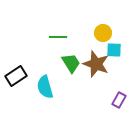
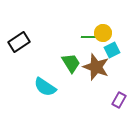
green line: moved 32 px right
cyan square: moved 2 px left; rotated 28 degrees counterclockwise
brown star: moved 3 px down
black rectangle: moved 3 px right, 34 px up
cyan semicircle: rotated 40 degrees counterclockwise
